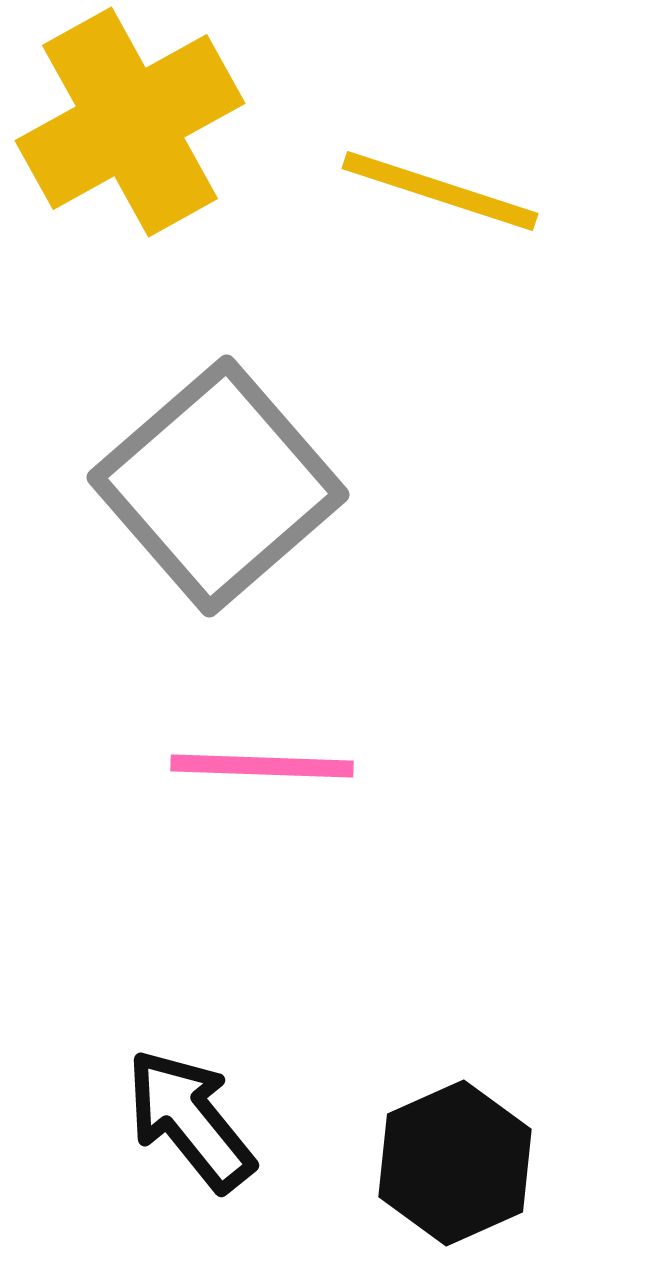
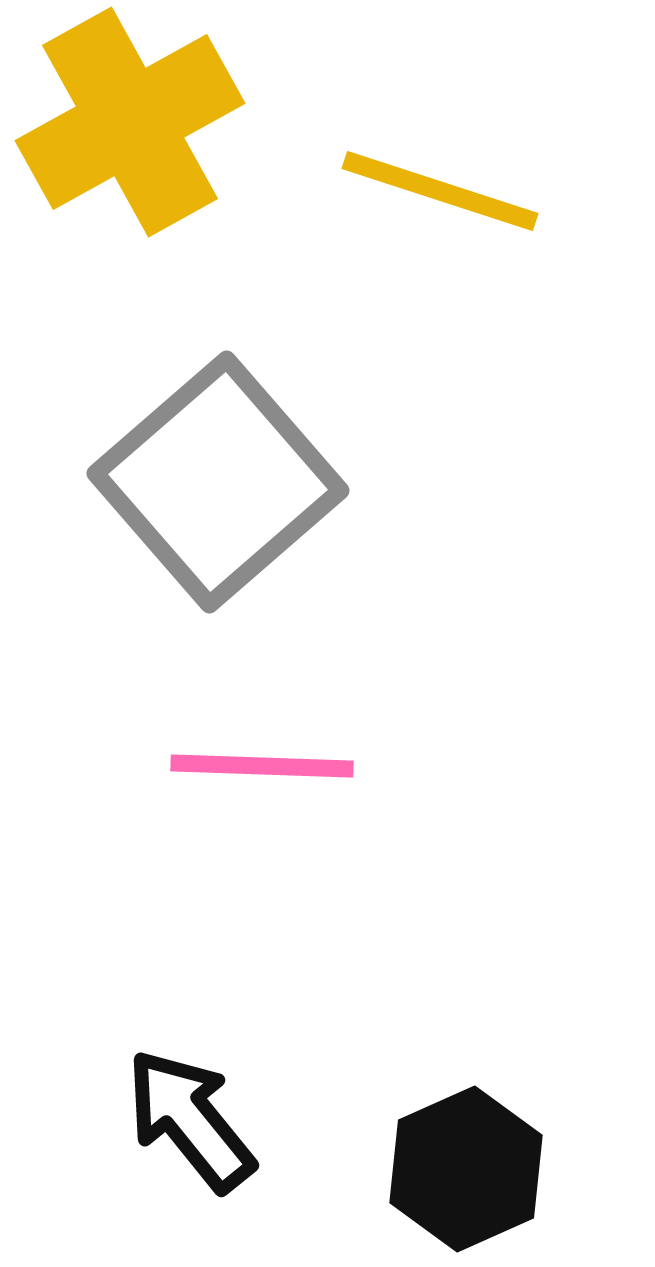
gray square: moved 4 px up
black hexagon: moved 11 px right, 6 px down
